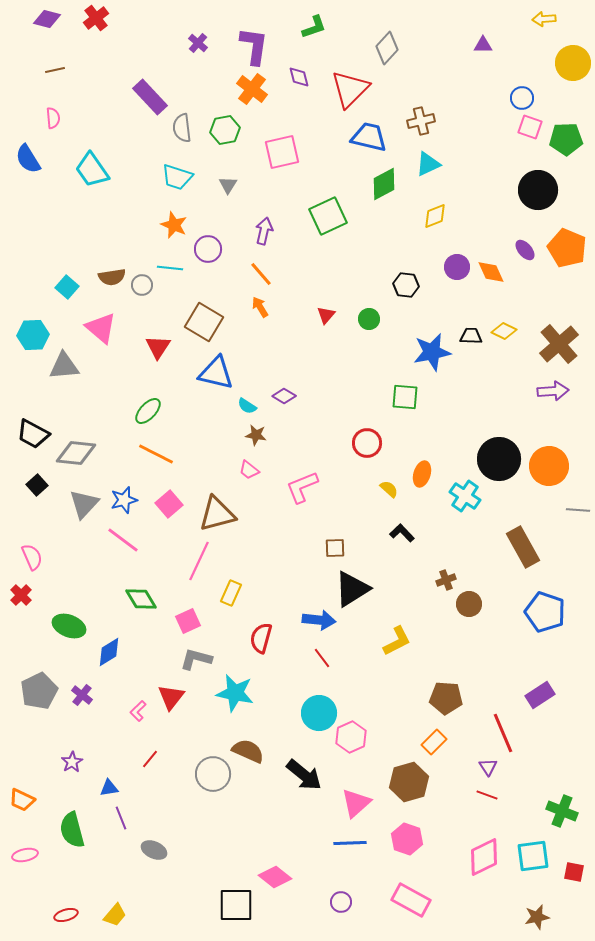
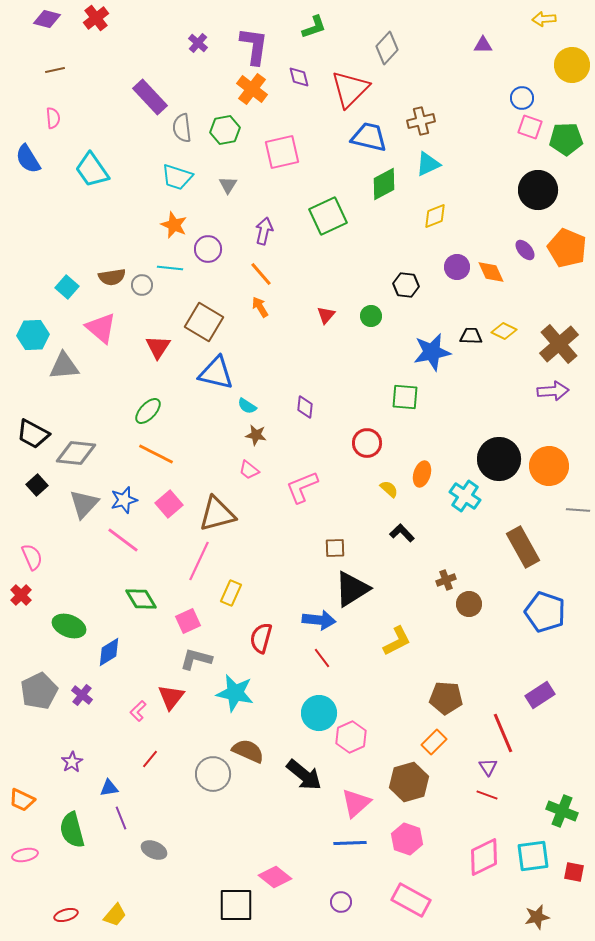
yellow circle at (573, 63): moved 1 px left, 2 px down
green circle at (369, 319): moved 2 px right, 3 px up
purple diamond at (284, 396): moved 21 px right, 11 px down; rotated 65 degrees clockwise
